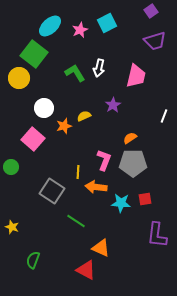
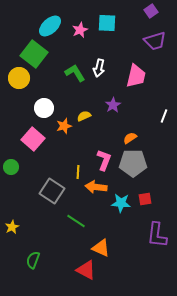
cyan square: rotated 30 degrees clockwise
yellow star: rotated 24 degrees clockwise
